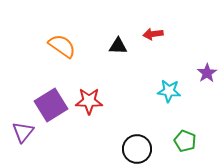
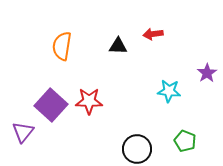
orange semicircle: rotated 116 degrees counterclockwise
purple square: rotated 16 degrees counterclockwise
